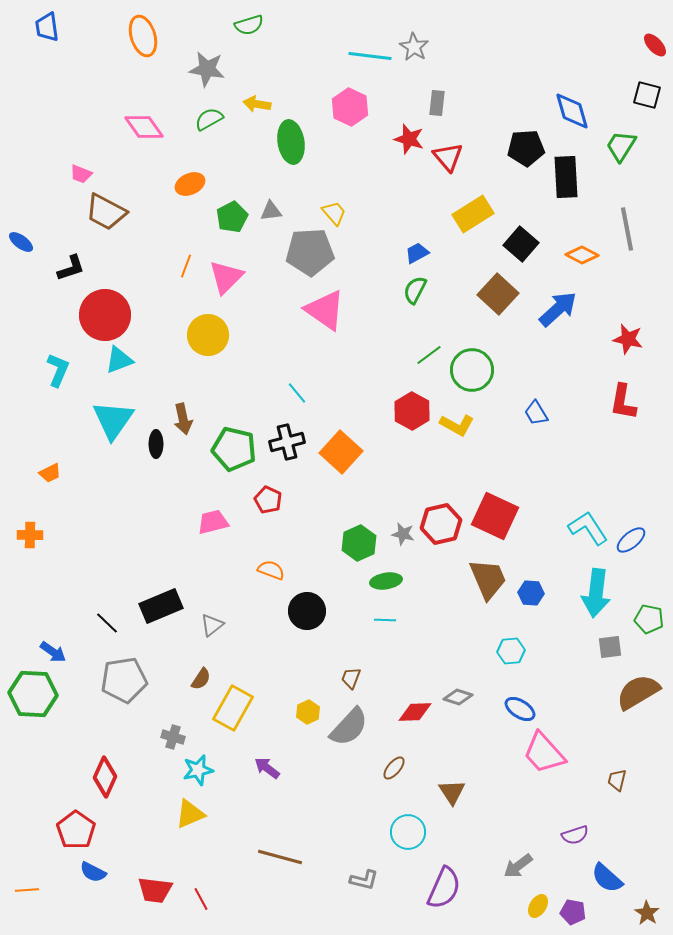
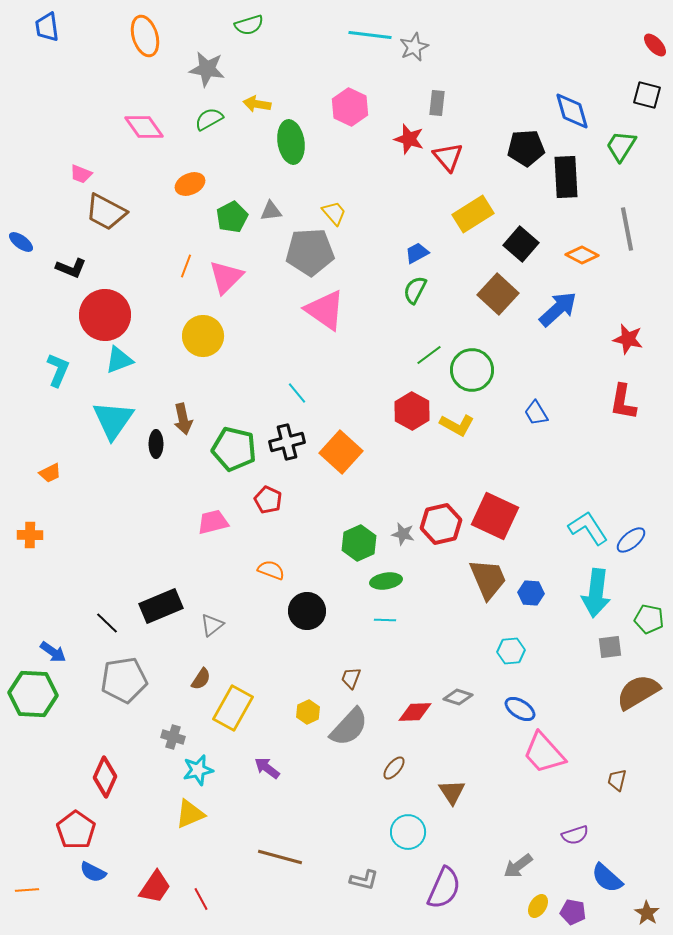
orange ellipse at (143, 36): moved 2 px right
gray star at (414, 47): rotated 16 degrees clockwise
cyan line at (370, 56): moved 21 px up
black L-shape at (71, 268): rotated 40 degrees clockwise
yellow circle at (208, 335): moved 5 px left, 1 px down
red trapezoid at (155, 890): moved 3 px up; rotated 63 degrees counterclockwise
